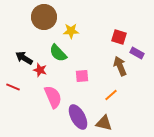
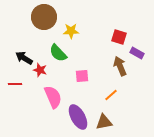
red line: moved 2 px right, 3 px up; rotated 24 degrees counterclockwise
brown triangle: moved 1 px up; rotated 24 degrees counterclockwise
